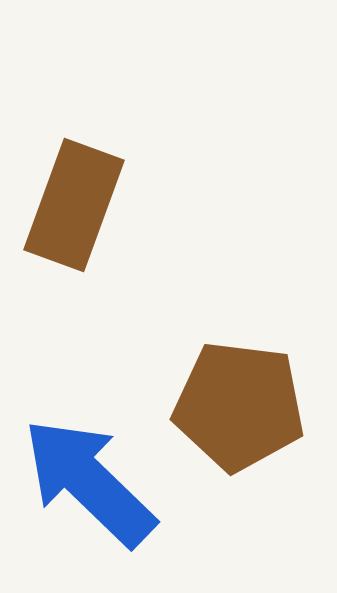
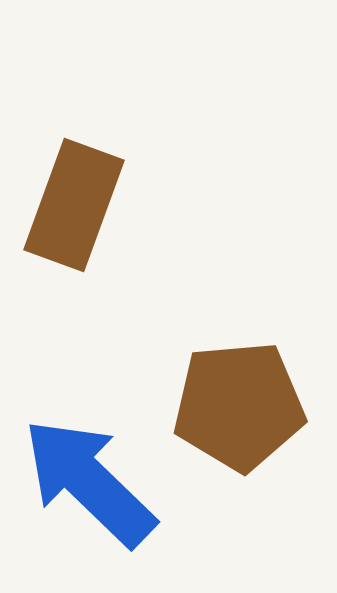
brown pentagon: rotated 12 degrees counterclockwise
